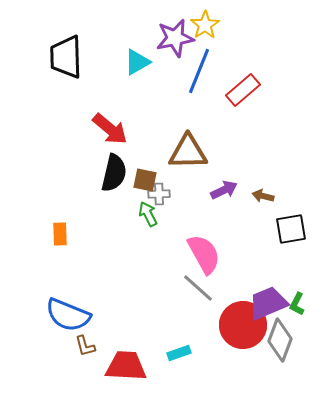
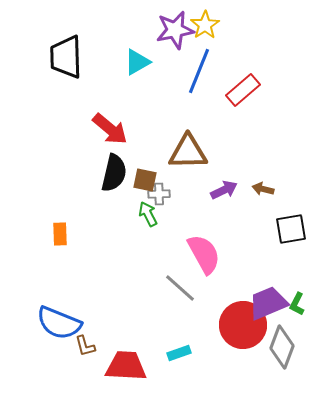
purple star: moved 8 px up
brown arrow: moved 7 px up
gray line: moved 18 px left
blue semicircle: moved 9 px left, 8 px down
gray diamond: moved 2 px right, 7 px down
